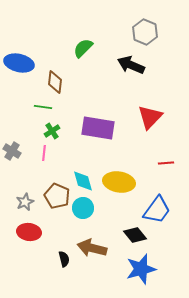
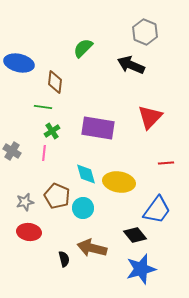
cyan diamond: moved 3 px right, 7 px up
gray star: rotated 12 degrees clockwise
